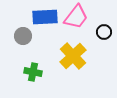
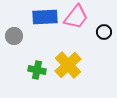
gray circle: moved 9 px left
yellow cross: moved 5 px left, 9 px down
green cross: moved 4 px right, 2 px up
